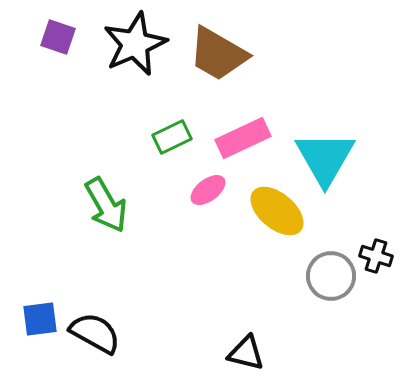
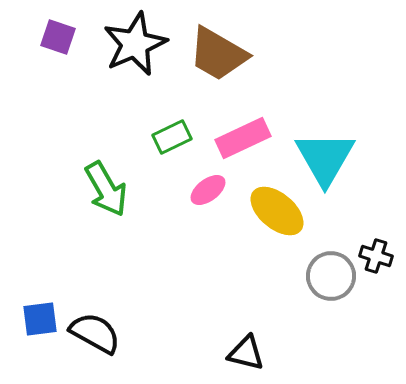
green arrow: moved 16 px up
